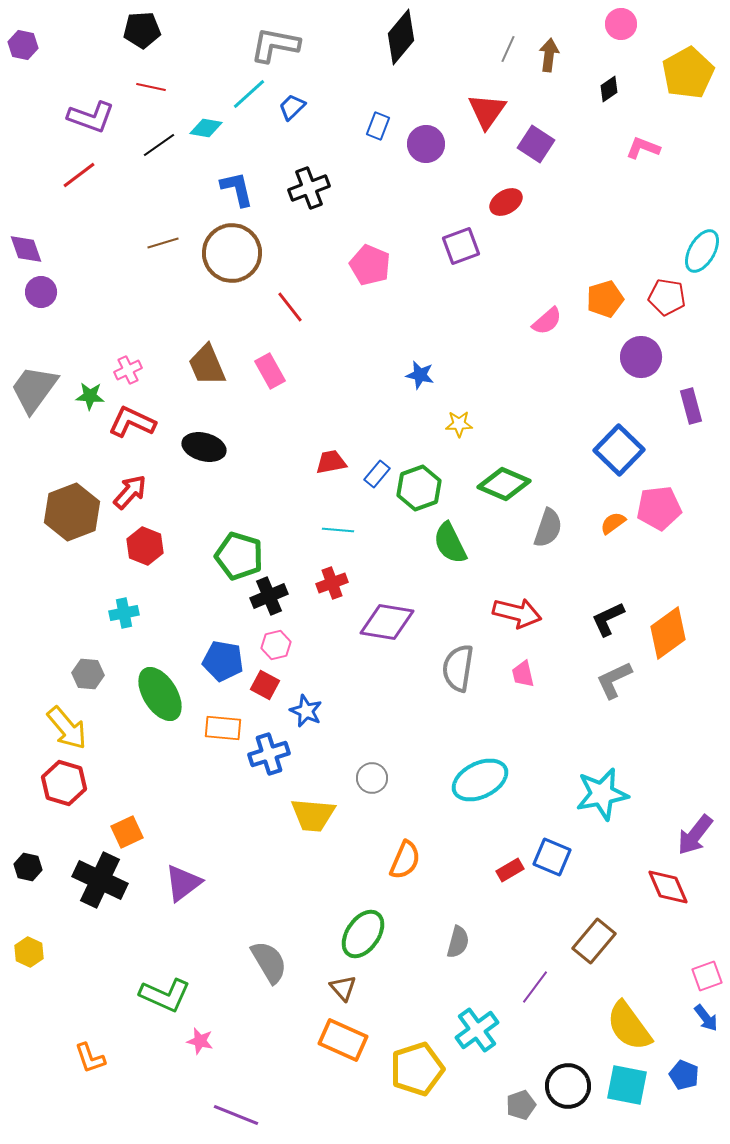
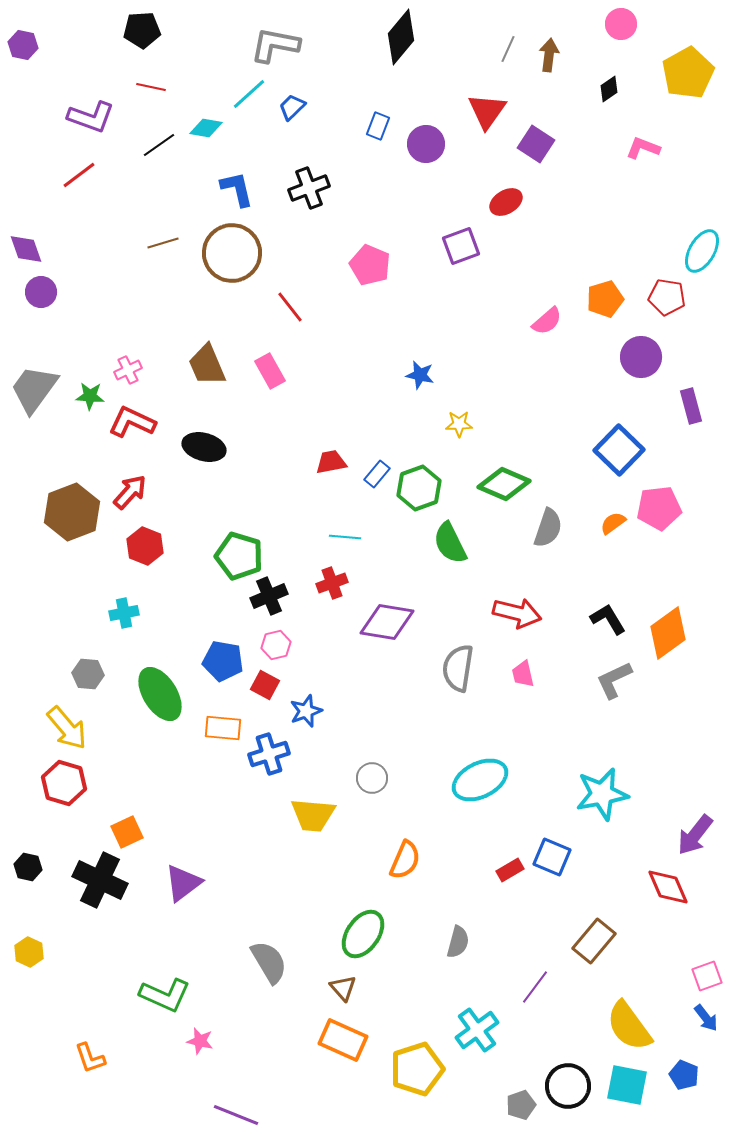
cyan line at (338, 530): moved 7 px right, 7 px down
black L-shape at (608, 619): rotated 84 degrees clockwise
blue star at (306, 711): rotated 28 degrees clockwise
